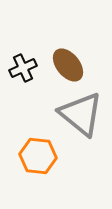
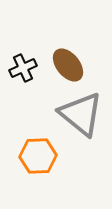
orange hexagon: rotated 9 degrees counterclockwise
